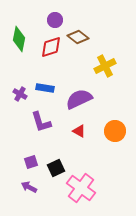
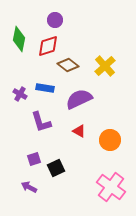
brown diamond: moved 10 px left, 28 px down
red diamond: moved 3 px left, 1 px up
yellow cross: rotated 15 degrees counterclockwise
orange circle: moved 5 px left, 9 px down
purple square: moved 3 px right, 3 px up
pink cross: moved 30 px right, 1 px up
